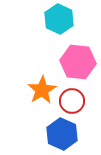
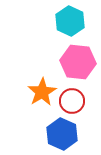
cyan hexagon: moved 11 px right, 2 px down
orange star: moved 2 px down
